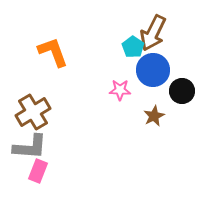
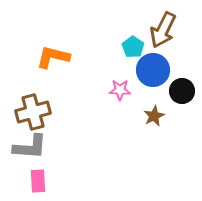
brown arrow: moved 10 px right, 3 px up
orange L-shape: moved 5 px down; rotated 56 degrees counterclockwise
brown cross: rotated 16 degrees clockwise
pink rectangle: moved 10 px down; rotated 25 degrees counterclockwise
